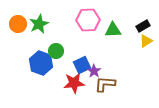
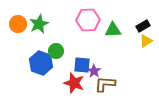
blue square: rotated 30 degrees clockwise
red star: rotated 25 degrees clockwise
